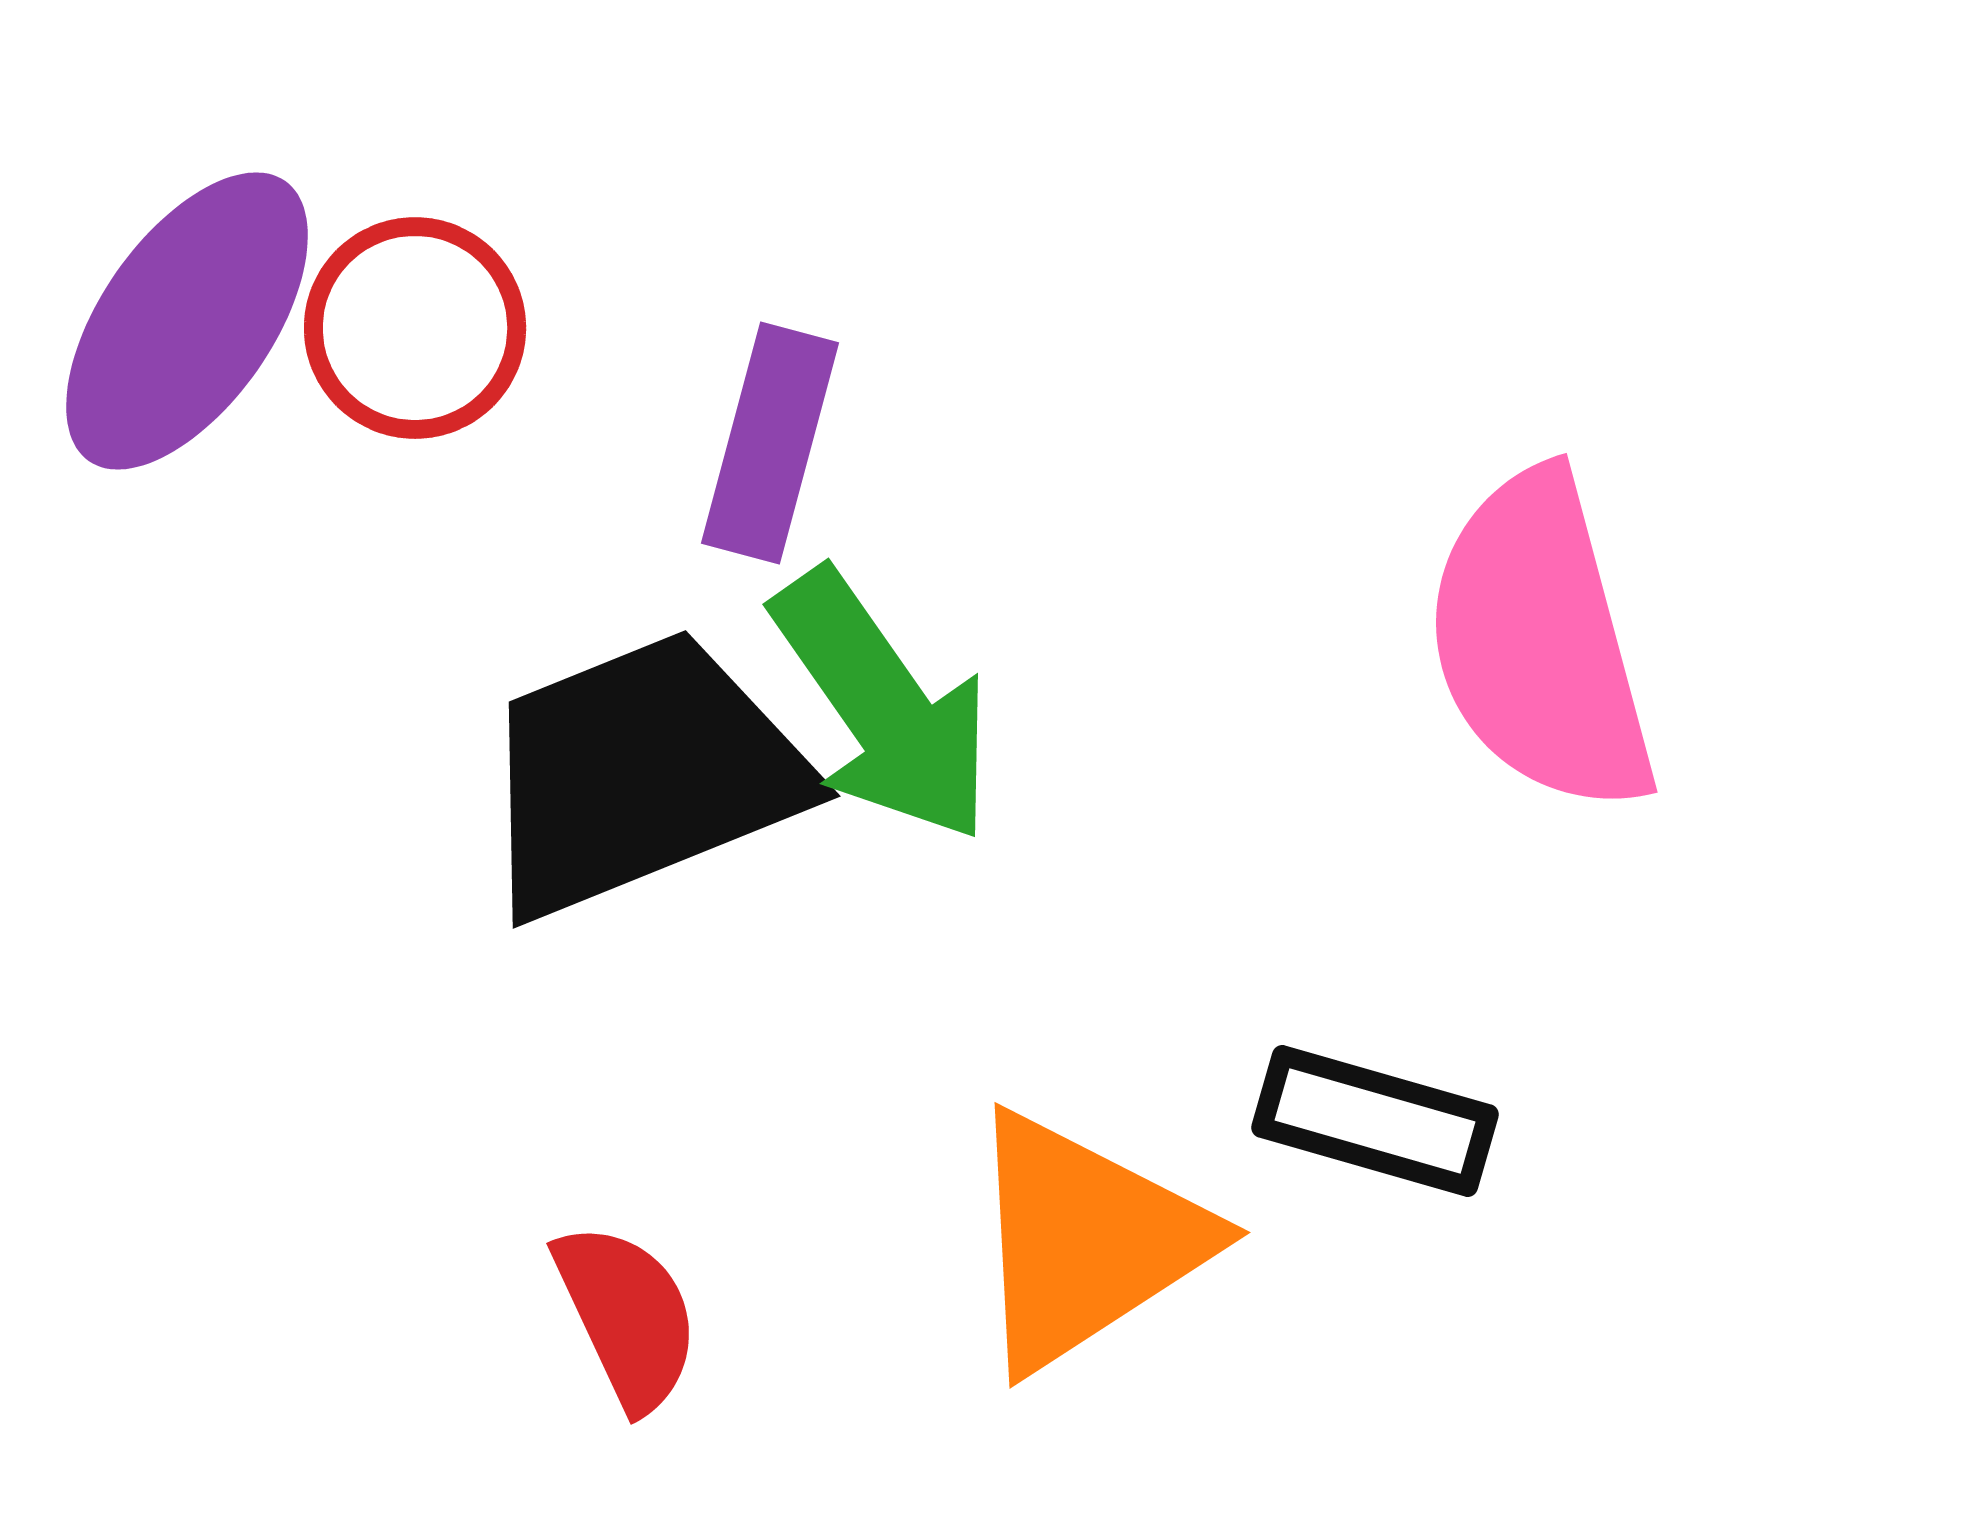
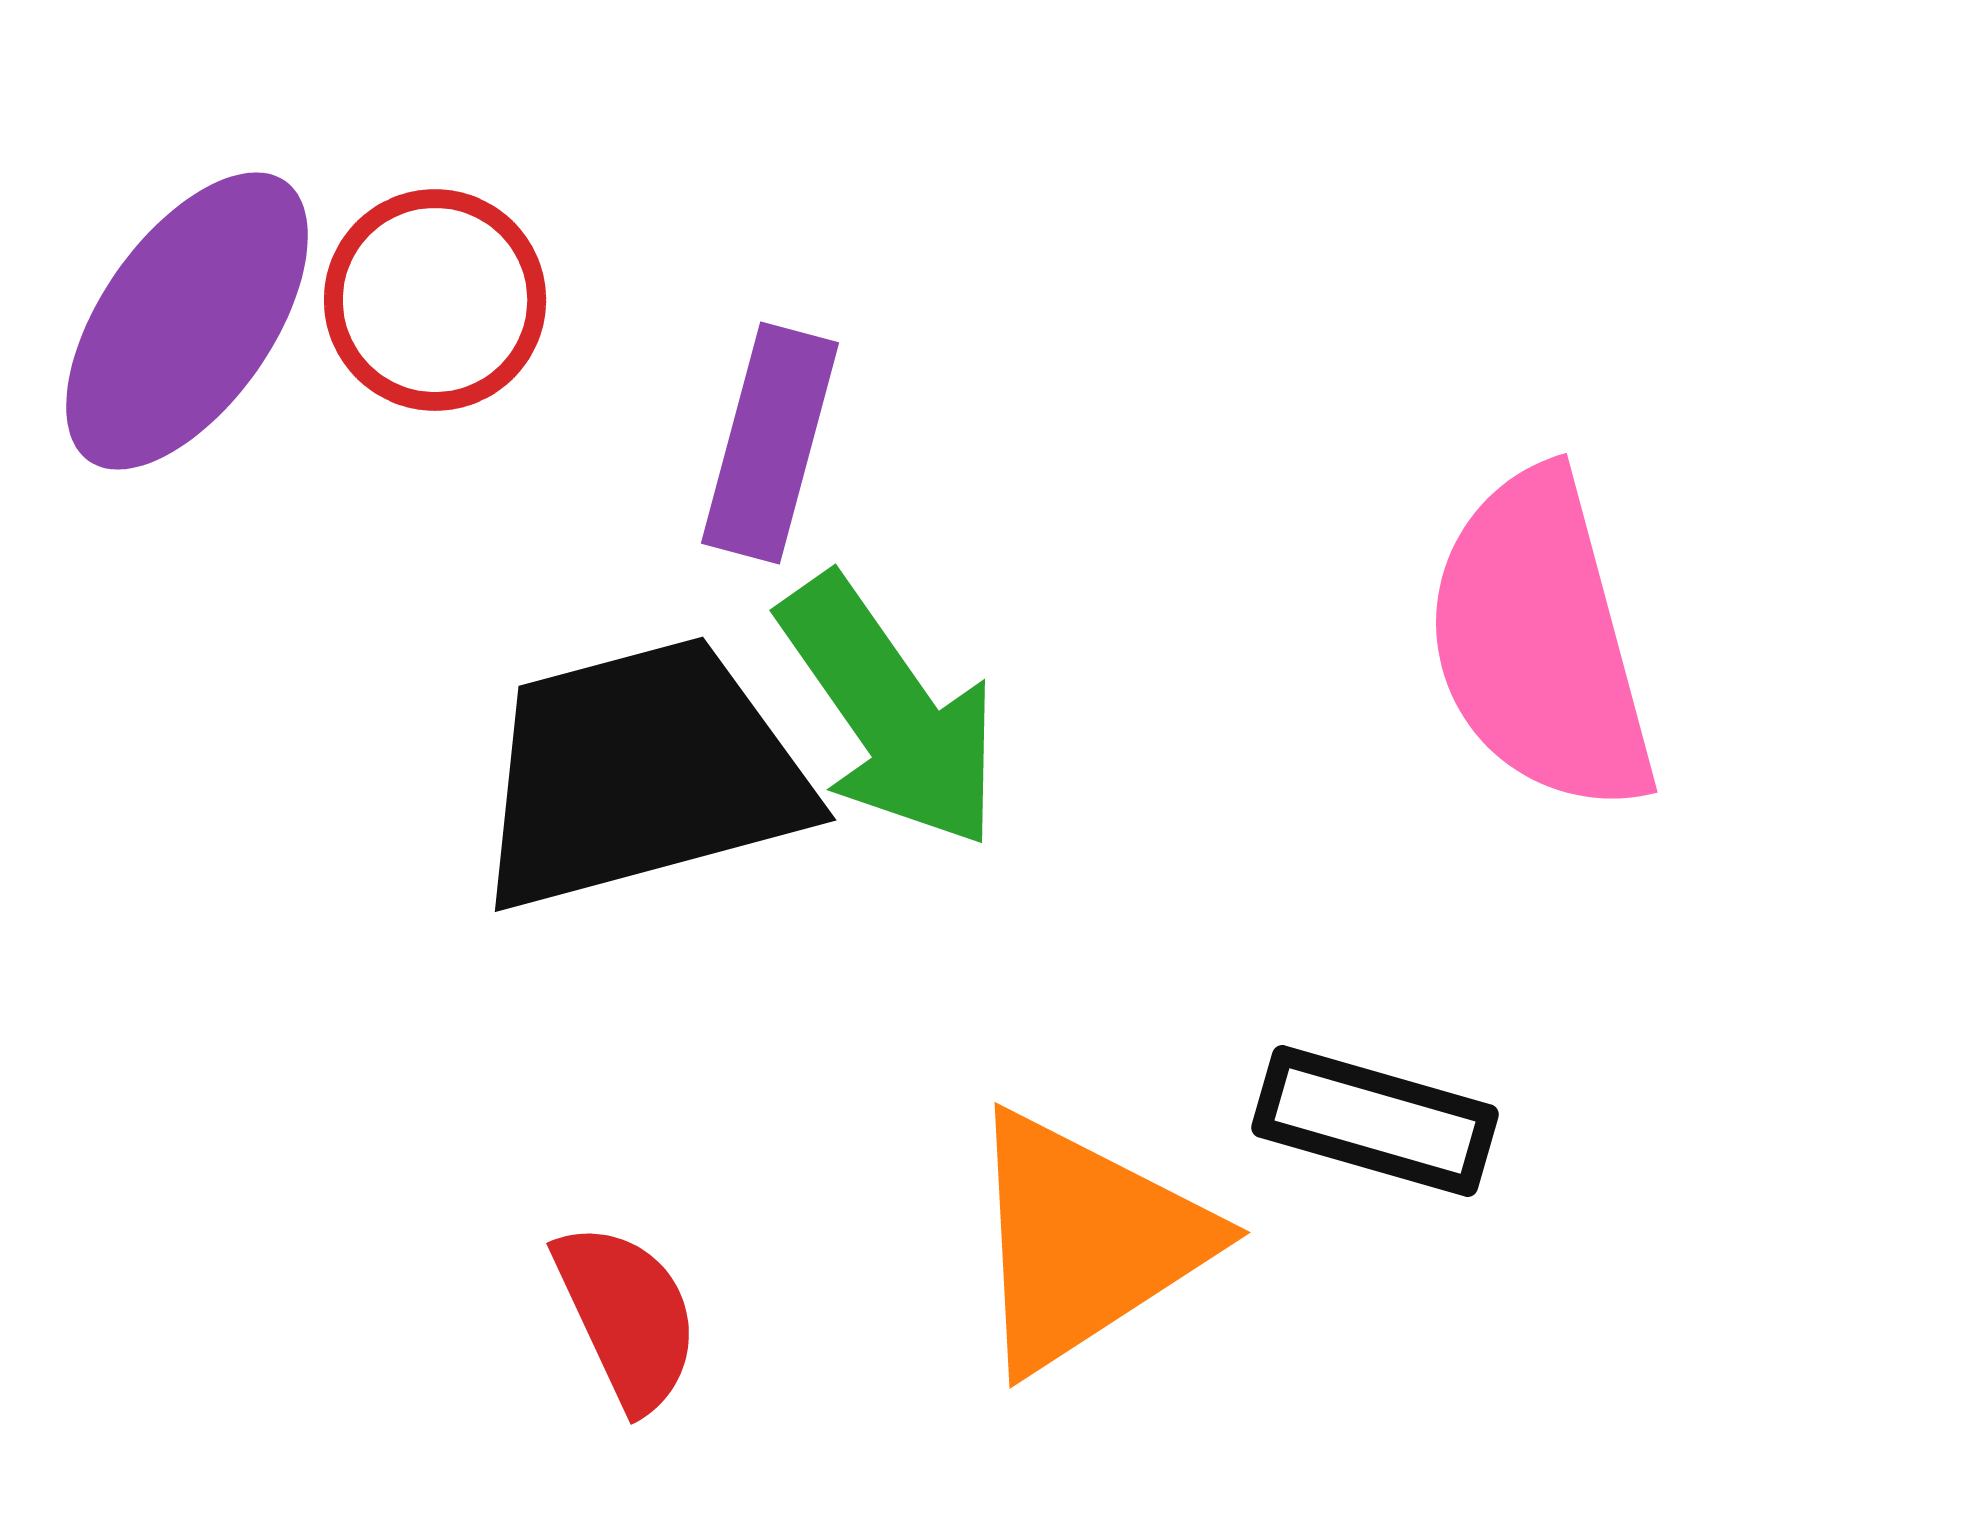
red circle: moved 20 px right, 28 px up
green arrow: moved 7 px right, 6 px down
black trapezoid: rotated 7 degrees clockwise
